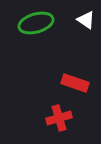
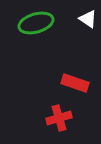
white triangle: moved 2 px right, 1 px up
